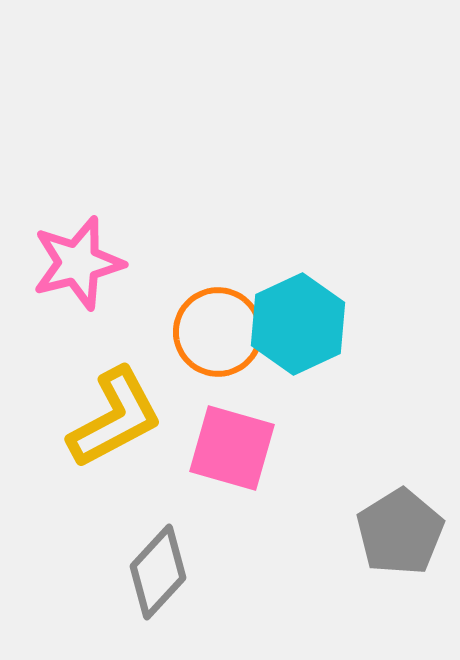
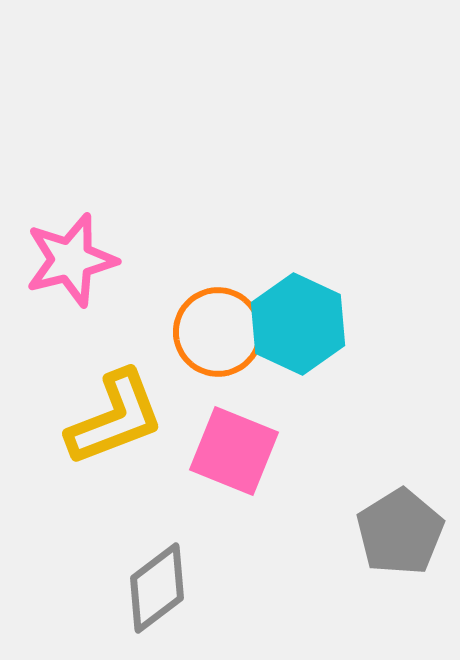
pink star: moved 7 px left, 3 px up
cyan hexagon: rotated 10 degrees counterclockwise
yellow L-shape: rotated 7 degrees clockwise
pink square: moved 2 px right, 3 px down; rotated 6 degrees clockwise
gray diamond: moved 1 px left, 16 px down; rotated 10 degrees clockwise
